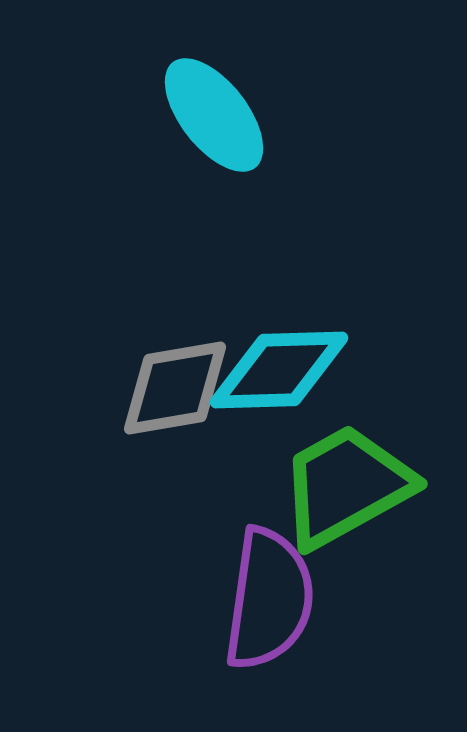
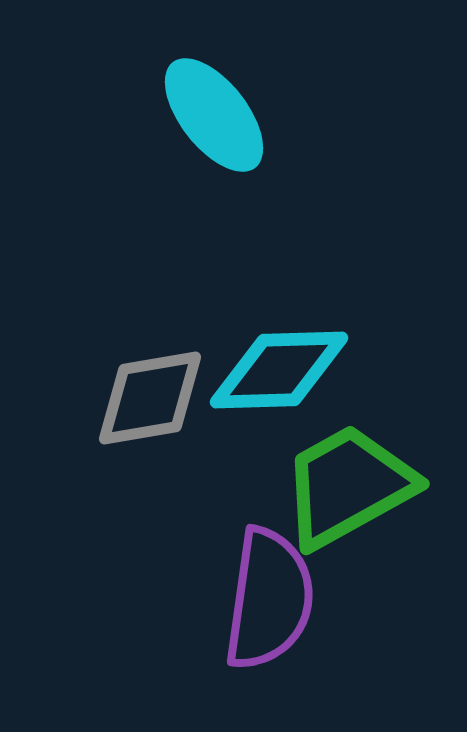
gray diamond: moved 25 px left, 10 px down
green trapezoid: moved 2 px right
